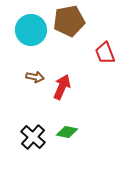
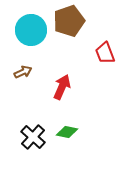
brown pentagon: rotated 8 degrees counterclockwise
brown arrow: moved 12 px left, 5 px up; rotated 36 degrees counterclockwise
